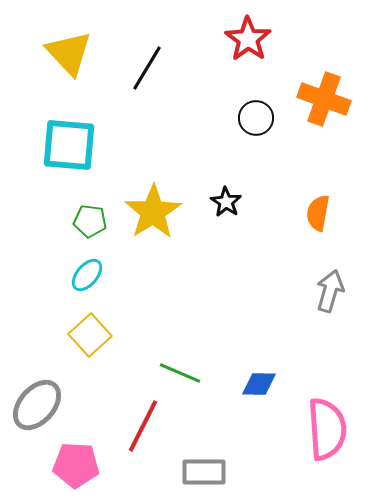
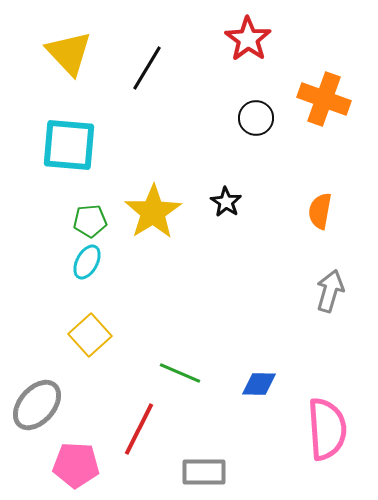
orange semicircle: moved 2 px right, 2 px up
green pentagon: rotated 12 degrees counterclockwise
cyan ellipse: moved 13 px up; rotated 12 degrees counterclockwise
red line: moved 4 px left, 3 px down
